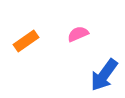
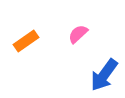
pink semicircle: rotated 20 degrees counterclockwise
